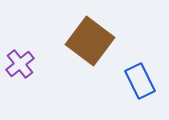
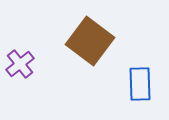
blue rectangle: moved 3 px down; rotated 24 degrees clockwise
